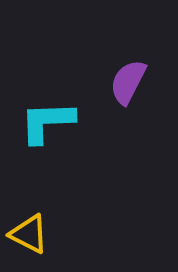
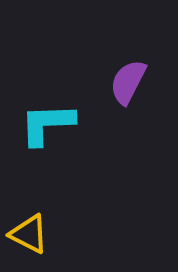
cyan L-shape: moved 2 px down
